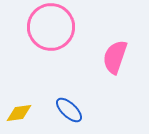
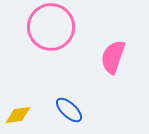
pink semicircle: moved 2 px left
yellow diamond: moved 1 px left, 2 px down
